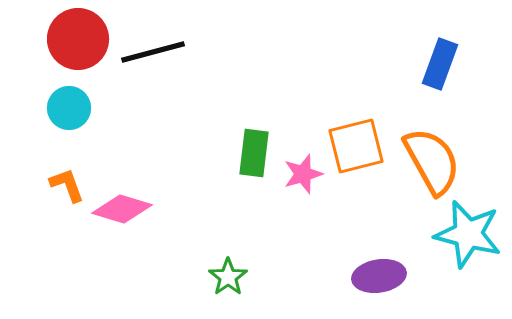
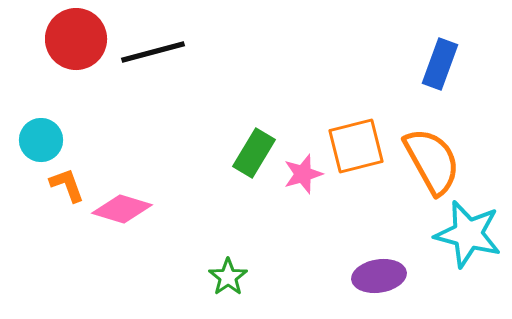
red circle: moved 2 px left
cyan circle: moved 28 px left, 32 px down
green rectangle: rotated 24 degrees clockwise
